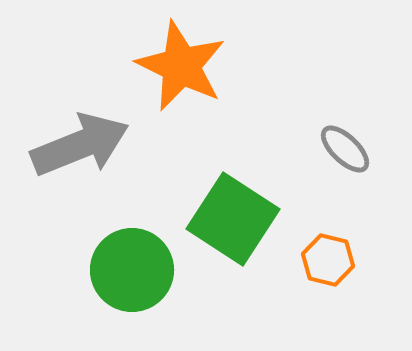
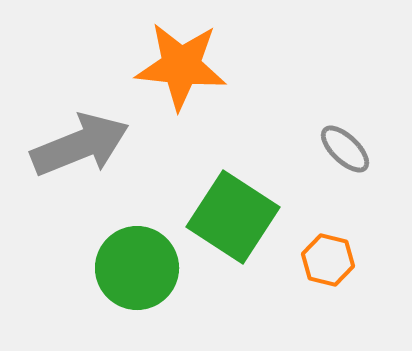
orange star: rotated 20 degrees counterclockwise
green square: moved 2 px up
green circle: moved 5 px right, 2 px up
